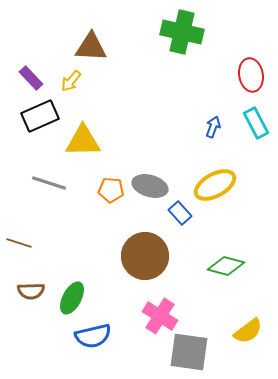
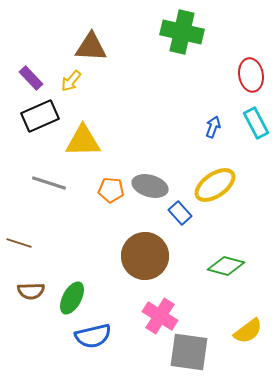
yellow ellipse: rotated 6 degrees counterclockwise
